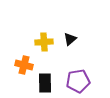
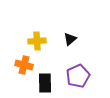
yellow cross: moved 7 px left, 1 px up
purple pentagon: moved 5 px up; rotated 15 degrees counterclockwise
